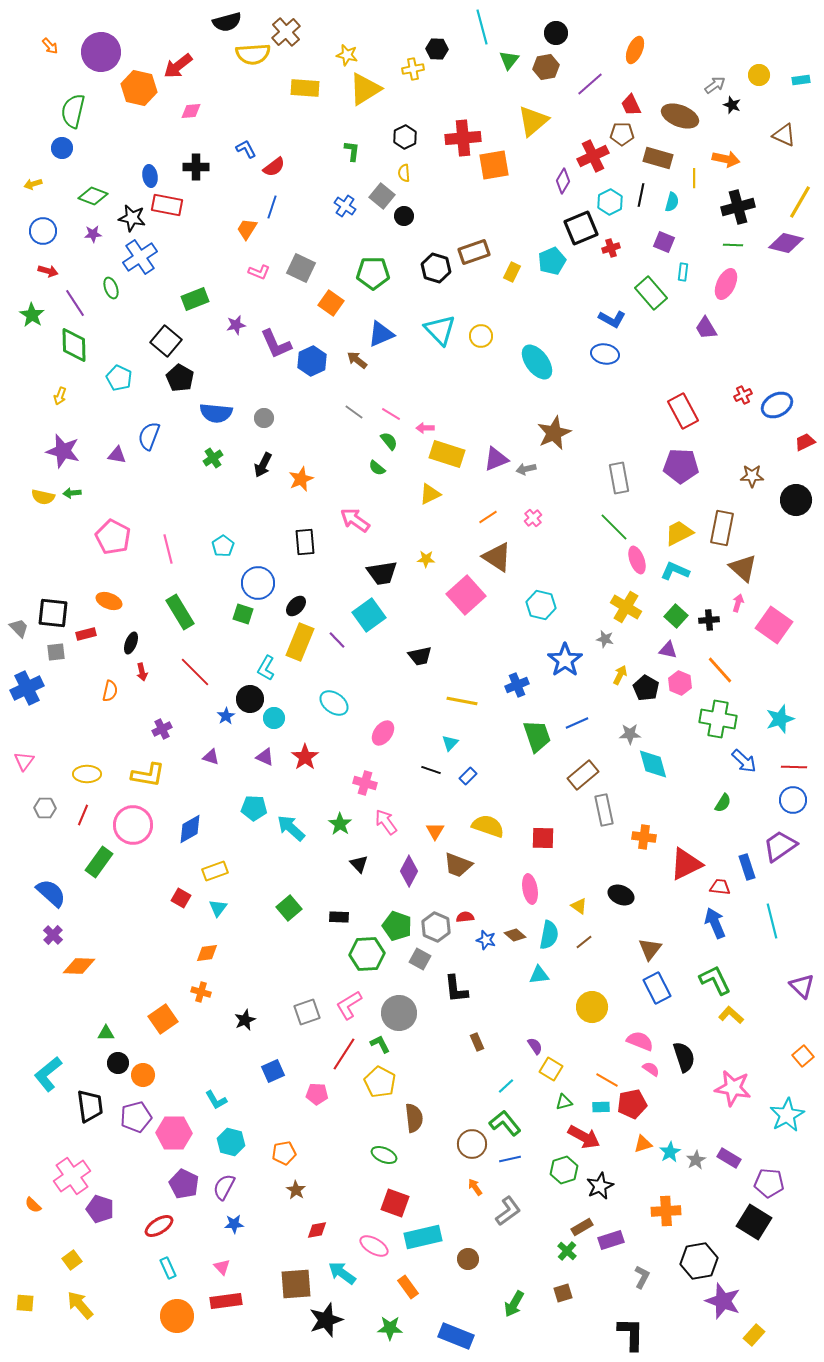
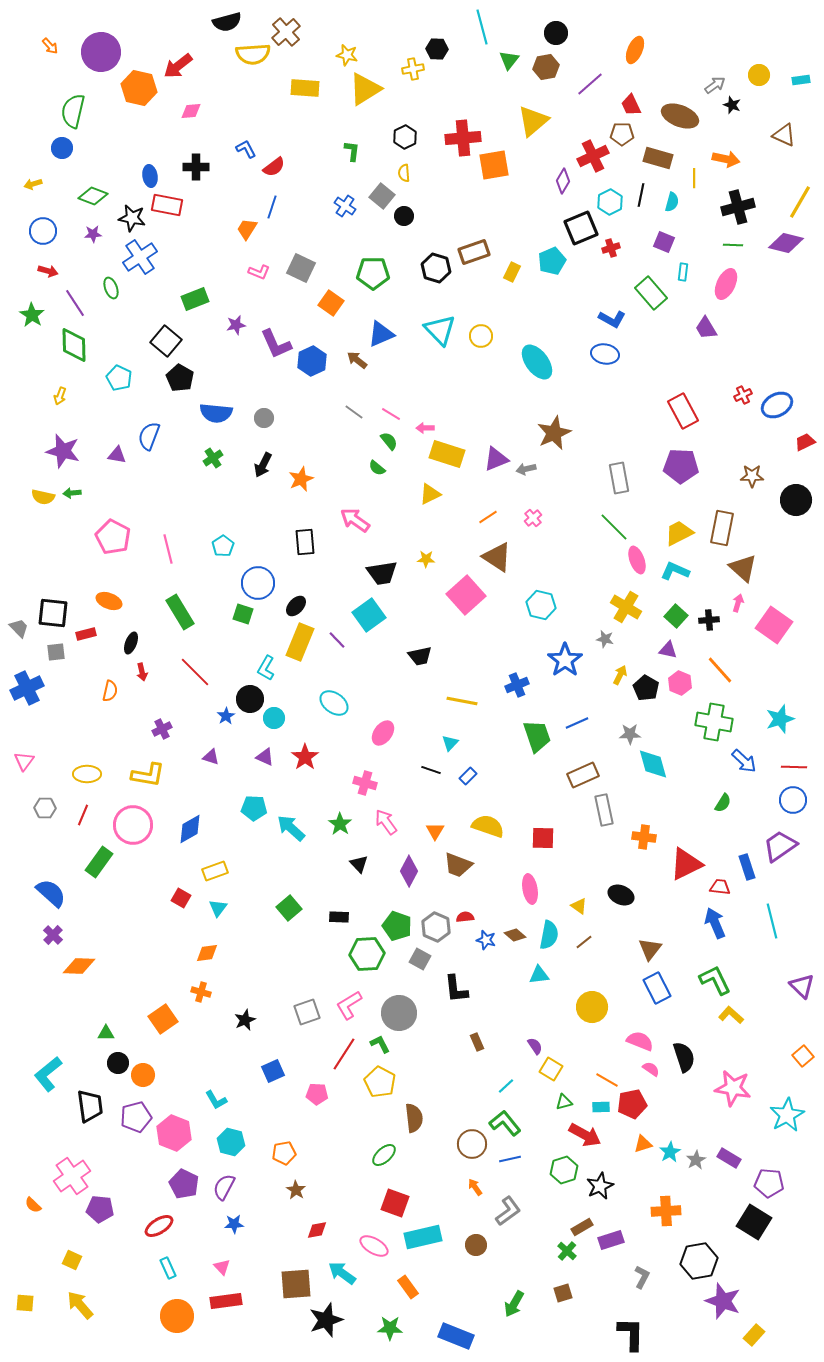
green cross at (718, 719): moved 4 px left, 3 px down
brown rectangle at (583, 775): rotated 16 degrees clockwise
pink hexagon at (174, 1133): rotated 20 degrees clockwise
red arrow at (584, 1137): moved 1 px right, 2 px up
green ellipse at (384, 1155): rotated 65 degrees counterclockwise
purple pentagon at (100, 1209): rotated 12 degrees counterclockwise
brown circle at (468, 1259): moved 8 px right, 14 px up
yellow square at (72, 1260): rotated 30 degrees counterclockwise
